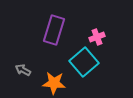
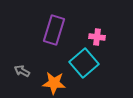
pink cross: rotated 28 degrees clockwise
cyan square: moved 1 px down
gray arrow: moved 1 px left, 1 px down
